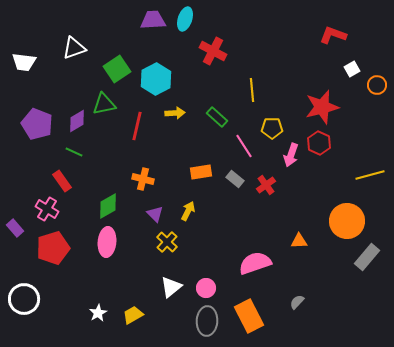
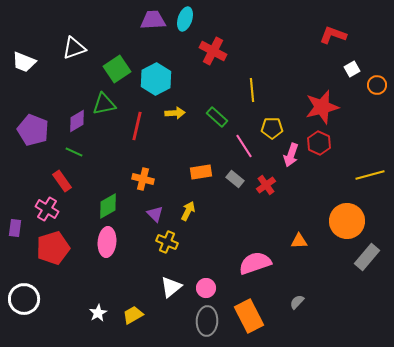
white trapezoid at (24, 62): rotated 15 degrees clockwise
purple pentagon at (37, 124): moved 4 px left, 6 px down
purple rectangle at (15, 228): rotated 48 degrees clockwise
yellow cross at (167, 242): rotated 20 degrees counterclockwise
